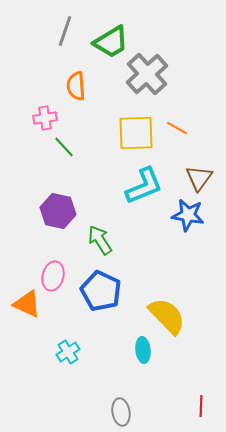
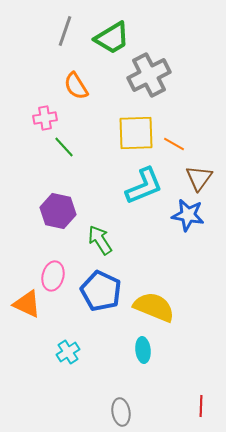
green trapezoid: moved 1 px right, 4 px up
gray cross: moved 2 px right, 1 px down; rotated 15 degrees clockwise
orange semicircle: rotated 28 degrees counterclockwise
orange line: moved 3 px left, 16 px down
yellow semicircle: moved 13 px left, 9 px up; rotated 24 degrees counterclockwise
